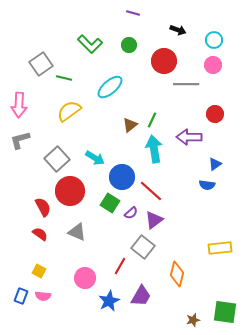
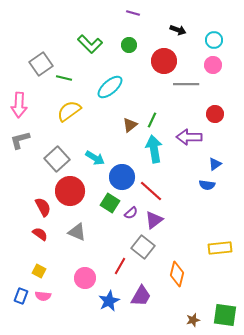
green square at (225, 312): moved 3 px down
